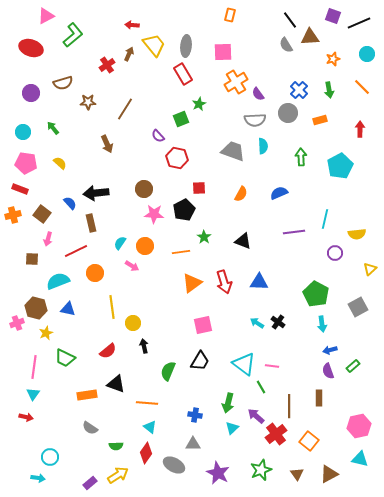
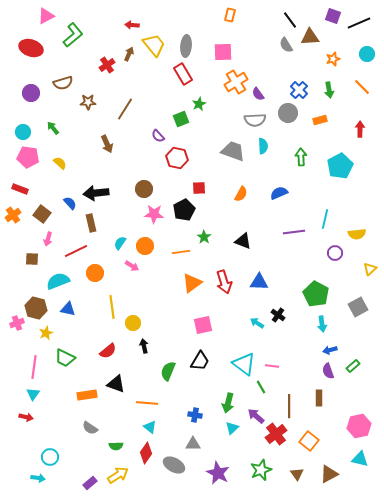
pink pentagon at (26, 163): moved 2 px right, 6 px up
orange cross at (13, 215): rotated 21 degrees counterclockwise
black cross at (278, 322): moved 7 px up
